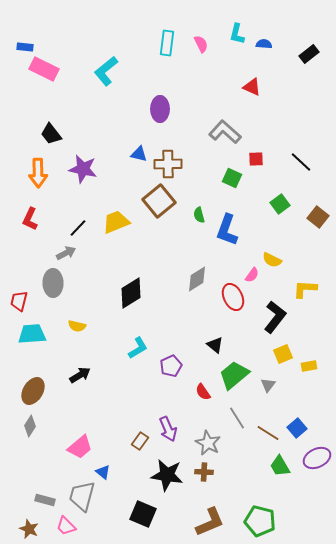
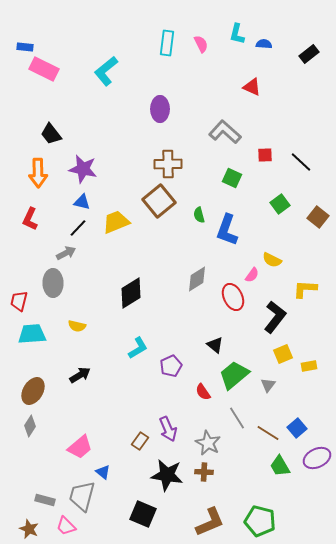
blue triangle at (139, 154): moved 57 px left, 48 px down
red square at (256, 159): moved 9 px right, 4 px up
